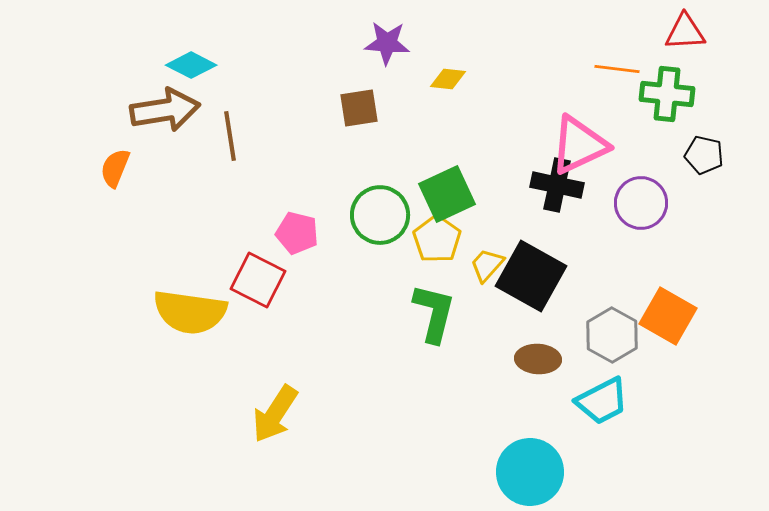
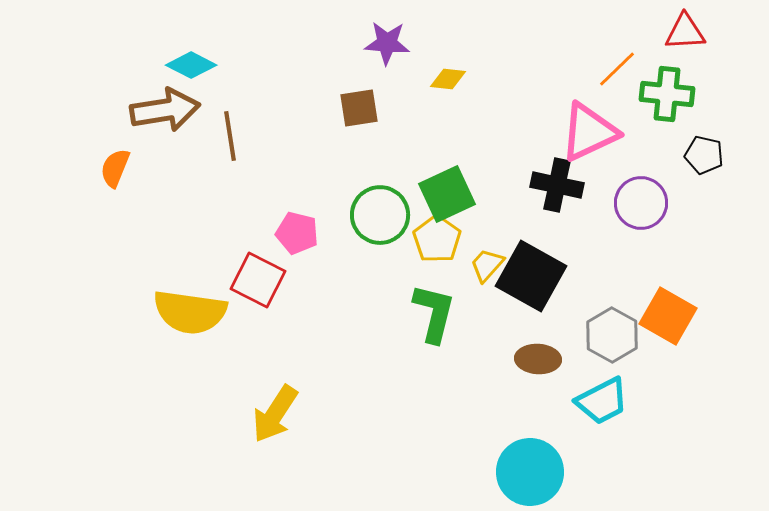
orange line: rotated 51 degrees counterclockwise
pink triangle: moved 10 px right, 13 px up
